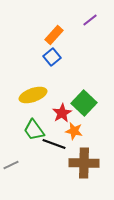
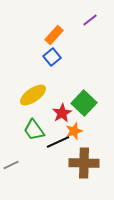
yellow ellipse: rotated 16 degrees counterclockwise
orange star: rotated 30 degrees counterclockwise
black line: moved 4 px right, 2 px up; rotated 45 degrees counterclockwise
